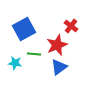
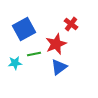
red cross: moved 2 px up
red star: moved 1 px left, 1 px up
green line: rotated 16 degrees counterclockwise
cyan star: rotated 16 degrees counterclockwise
